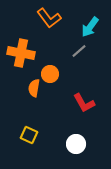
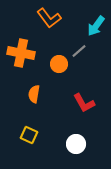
cyan arrow: moved 6 px right, 1 px up
orange circle: moved 9 px right, 10 px up
orange semicircle: moved 6 px down
